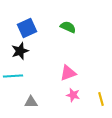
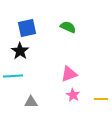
blue square: rotated 12 degrees clockwise
black star: rotated 18 degrees counterclockwise
pink triangle: moved 1 px right, 1 px down
pink star: rotated 16 degrees clockwise
yellow line: rotated 72 degrees counterclockwise
